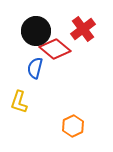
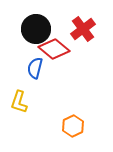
black circle: moved 2 px up
red diamond: moved 1 px left
